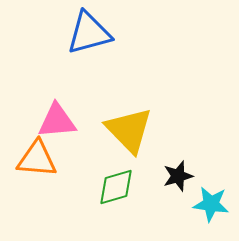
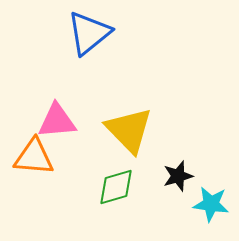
blue triangle: rotated 24 degrees counterclockwise
orange triangle: moved 3 px left, 2 px up
